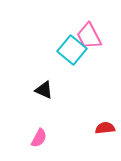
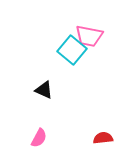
pink trapezoid: rotated 52 degrees counterclockwise
red semicircle: moved 2 px left, 10 px down
